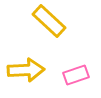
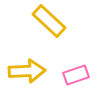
yellow arrow: moved 1 px right, 1 px down
